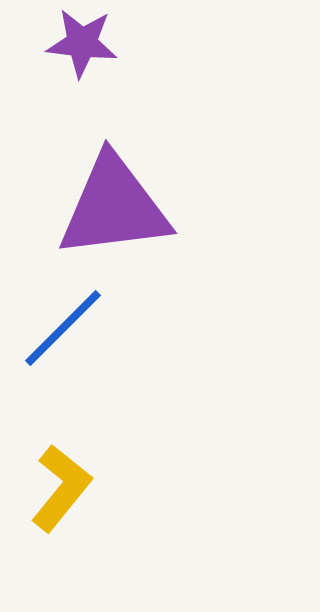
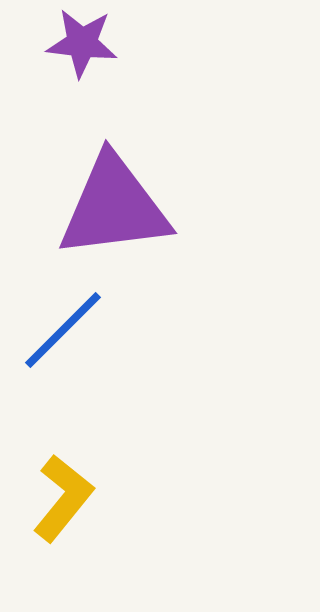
blue line: moved 2 px down
yellow L-shape: moved 2 px right, 10 px down
